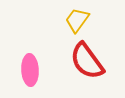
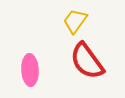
yellow trapezoid: moved 2 px left, 1 px down
